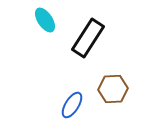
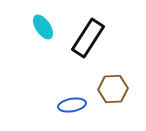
cyan ellipse: moved 2 px left, 7 px down
blue ellipse: rotated 48 degrees clockwise
